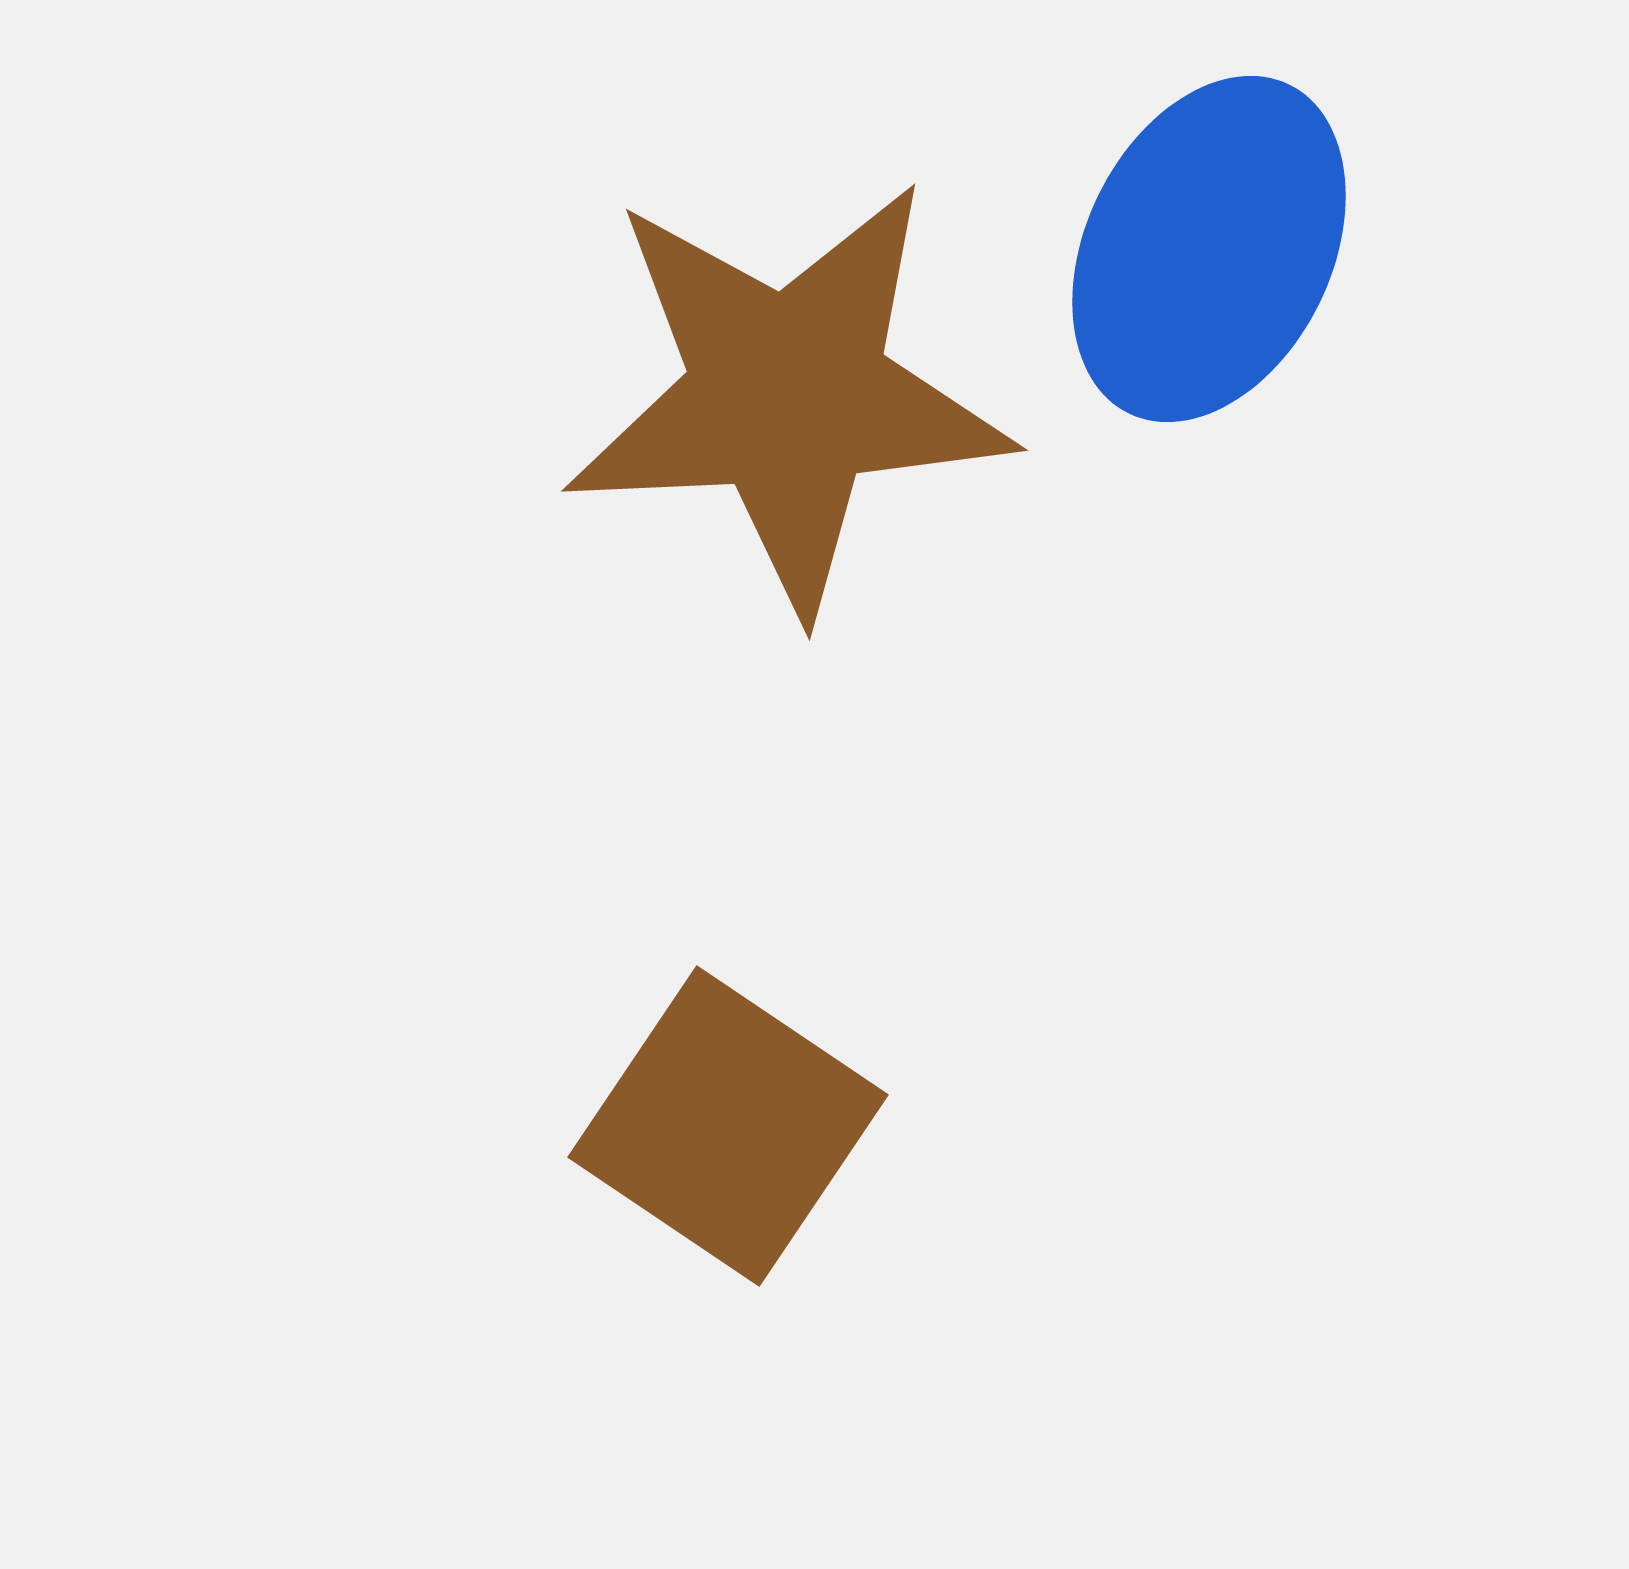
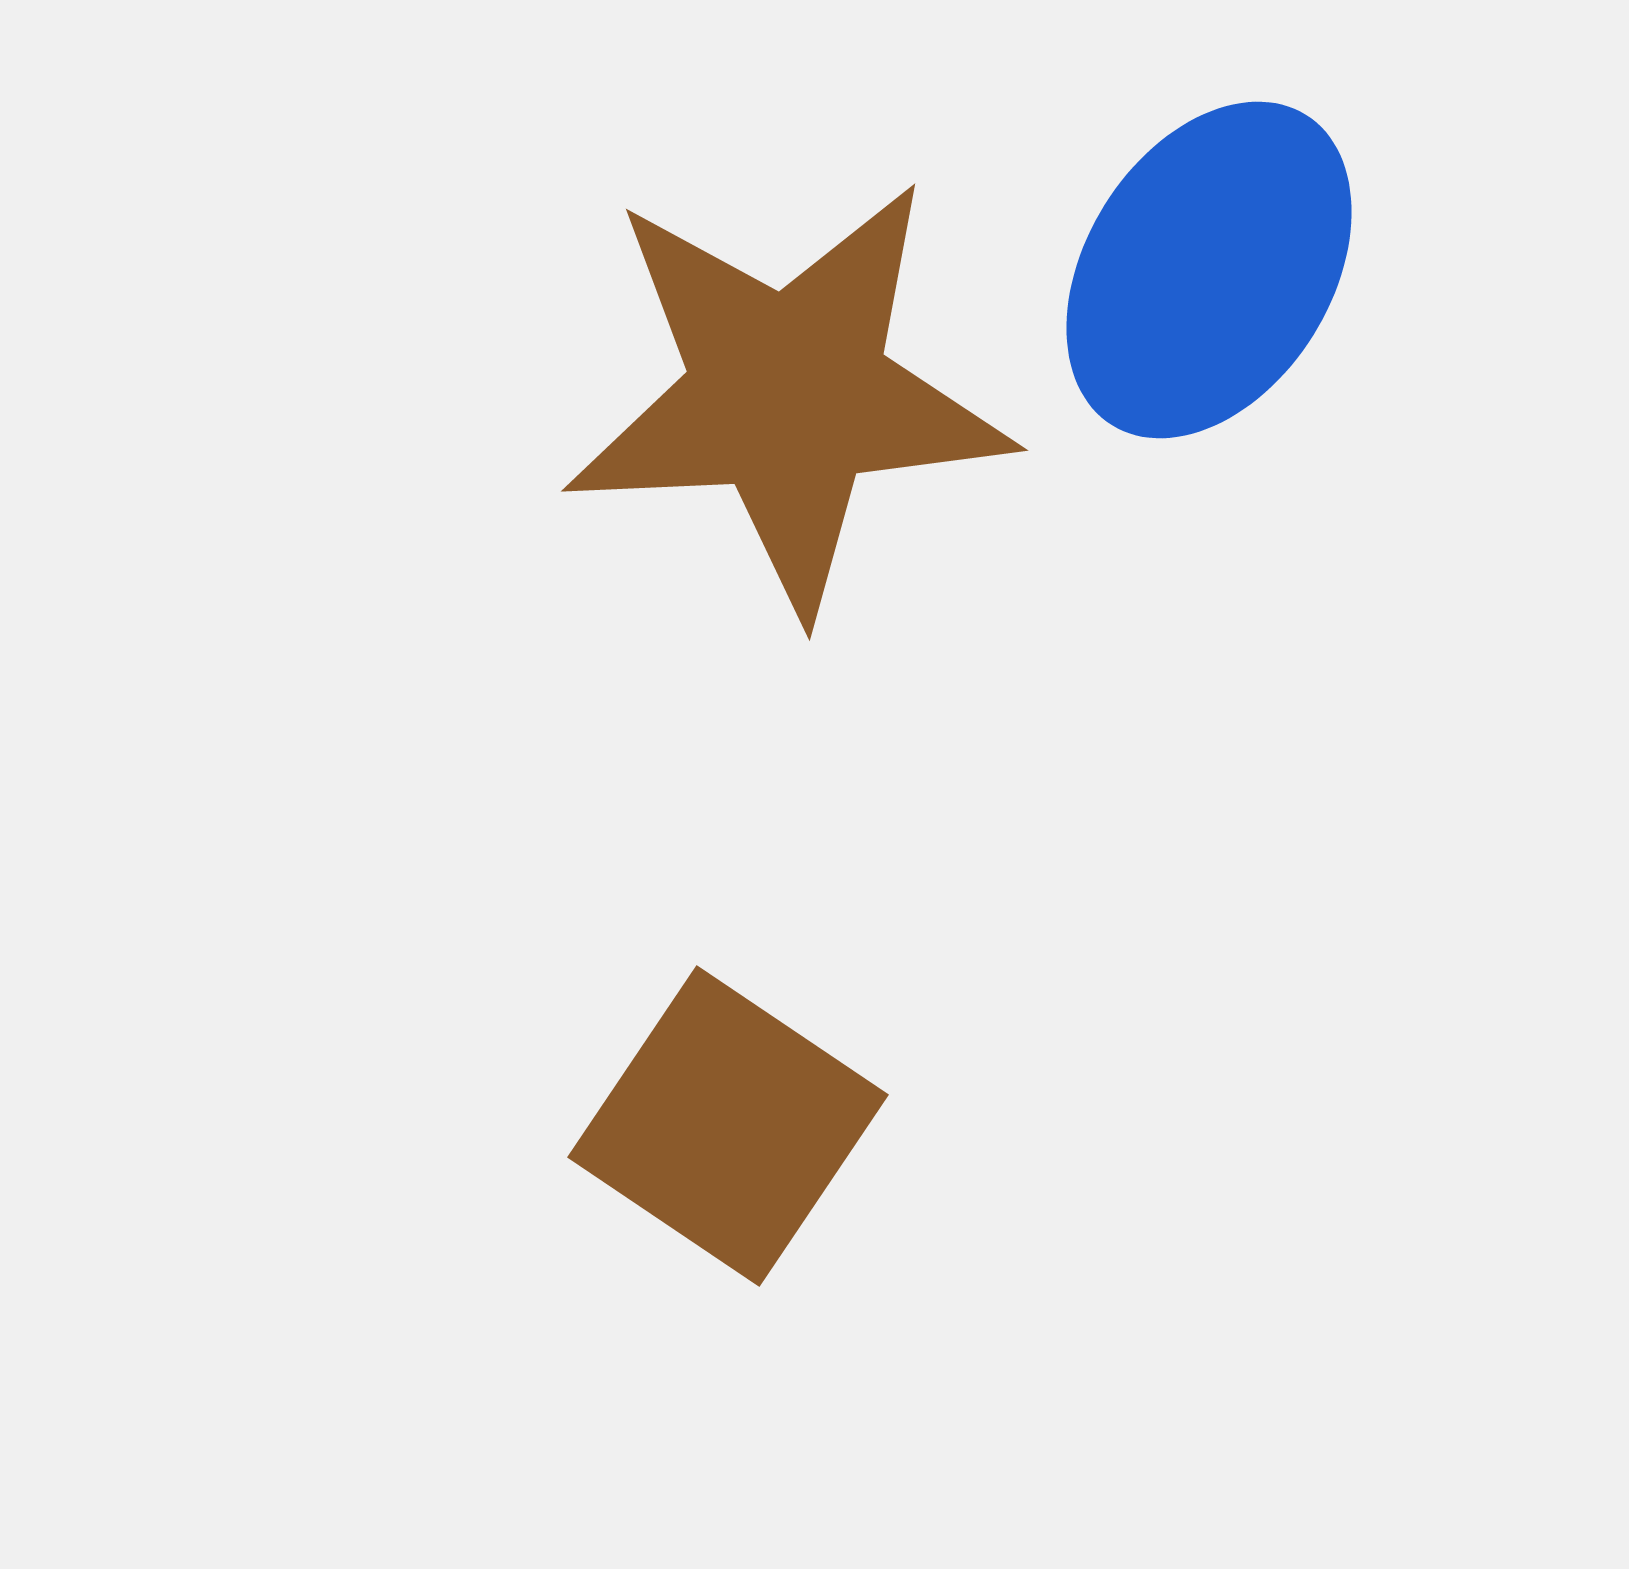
blue ellipse: moved 21 px down; rotated 6 degrees clockwise
